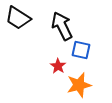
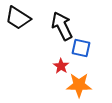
blue square: moved 2 px up
red star: moved 3 px right
orange star: rotated 15 degrees clockwise
